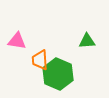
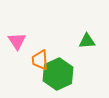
pink triangle: rotated 48 degrees clockwise
green hexagon: rotated 12 degrees clockwise
